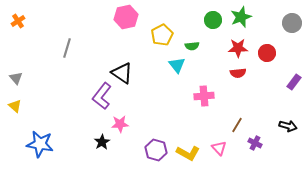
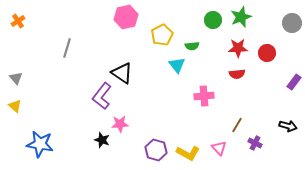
red semicircle: moved 1 px left, 1 px down
black star: moved 2 px up; rotated 21 degrees counterclockwise
